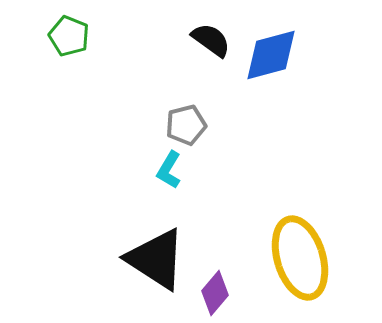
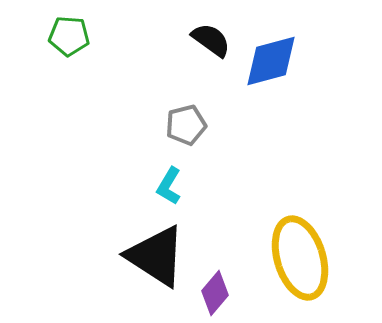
green pentagon: rotated 18 degrees counterclockwise
blue diamond: moved 6 px down
cyan L-shape: moved 16 px down
black triangle: moved 3 px up
